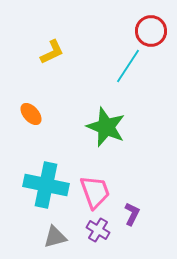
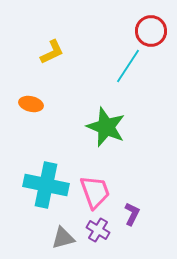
orange ellipse: moved 10 px up; rotated 35 degrees counterclockwise
gray triangle: moved 8 px right, 1 px down
